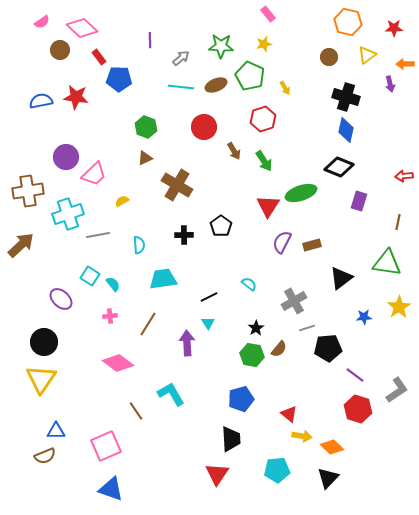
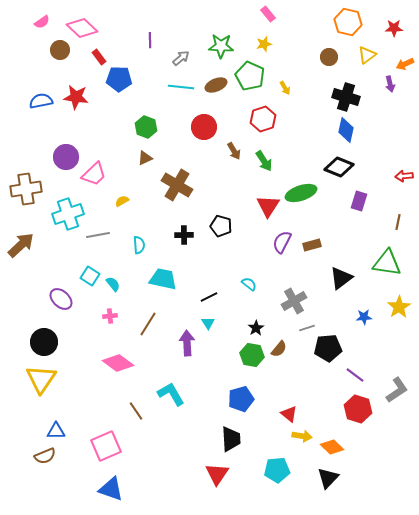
orange arrow at (405, 64): rotated 24 degrees counterclockwise
brown cross at (28, 191): moved 2 px left, 2 px up
black pentagon at (221, 226): rotated 20 degrees counterclockwise
cyan trapezoid at (163, 279): rotated 20 degrees clockwise
